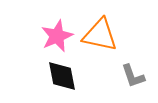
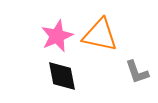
gray L-shape: moved 4 px right, 4 px up
